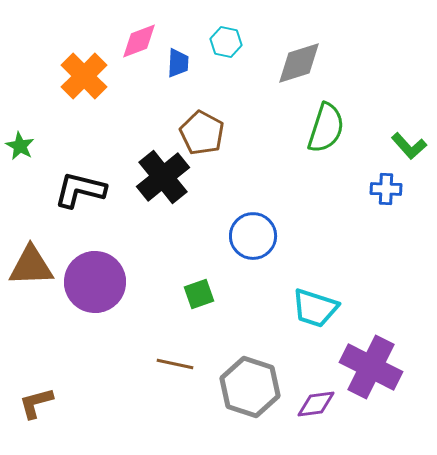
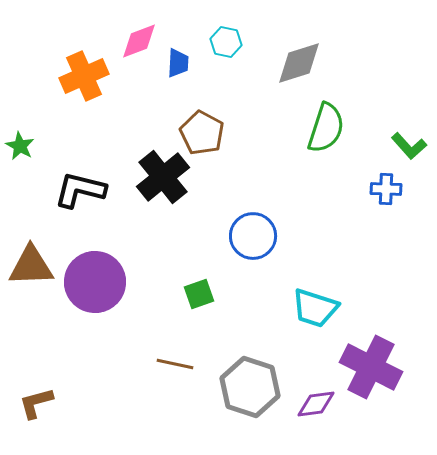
orange cross: rotated 21 degrees clockwise
